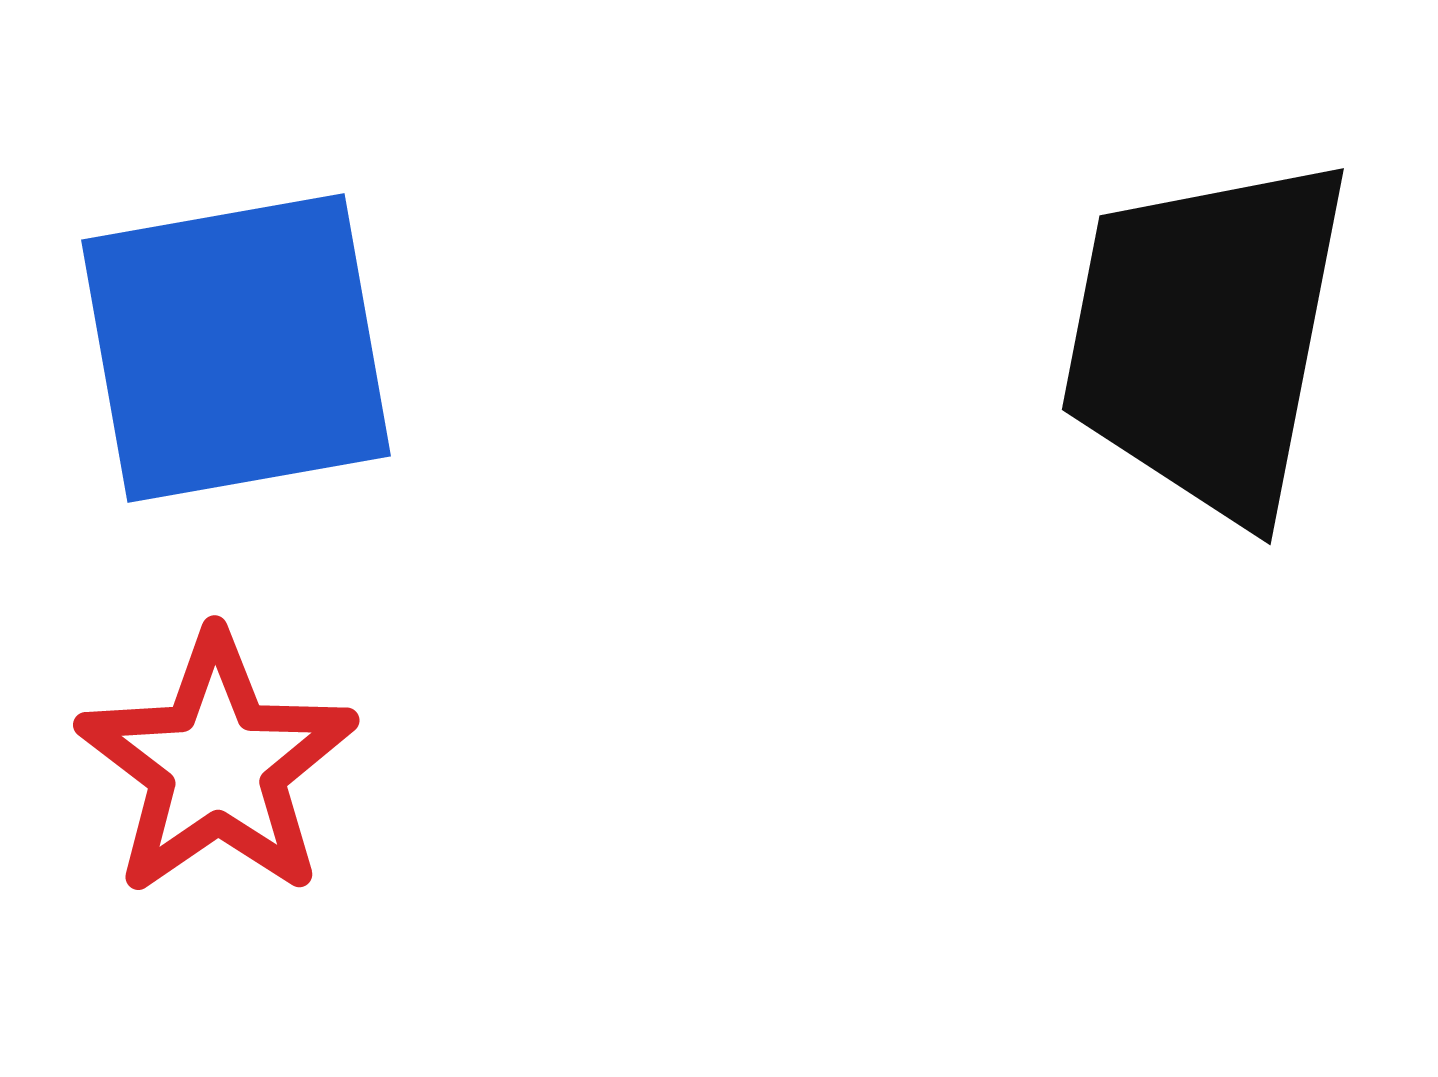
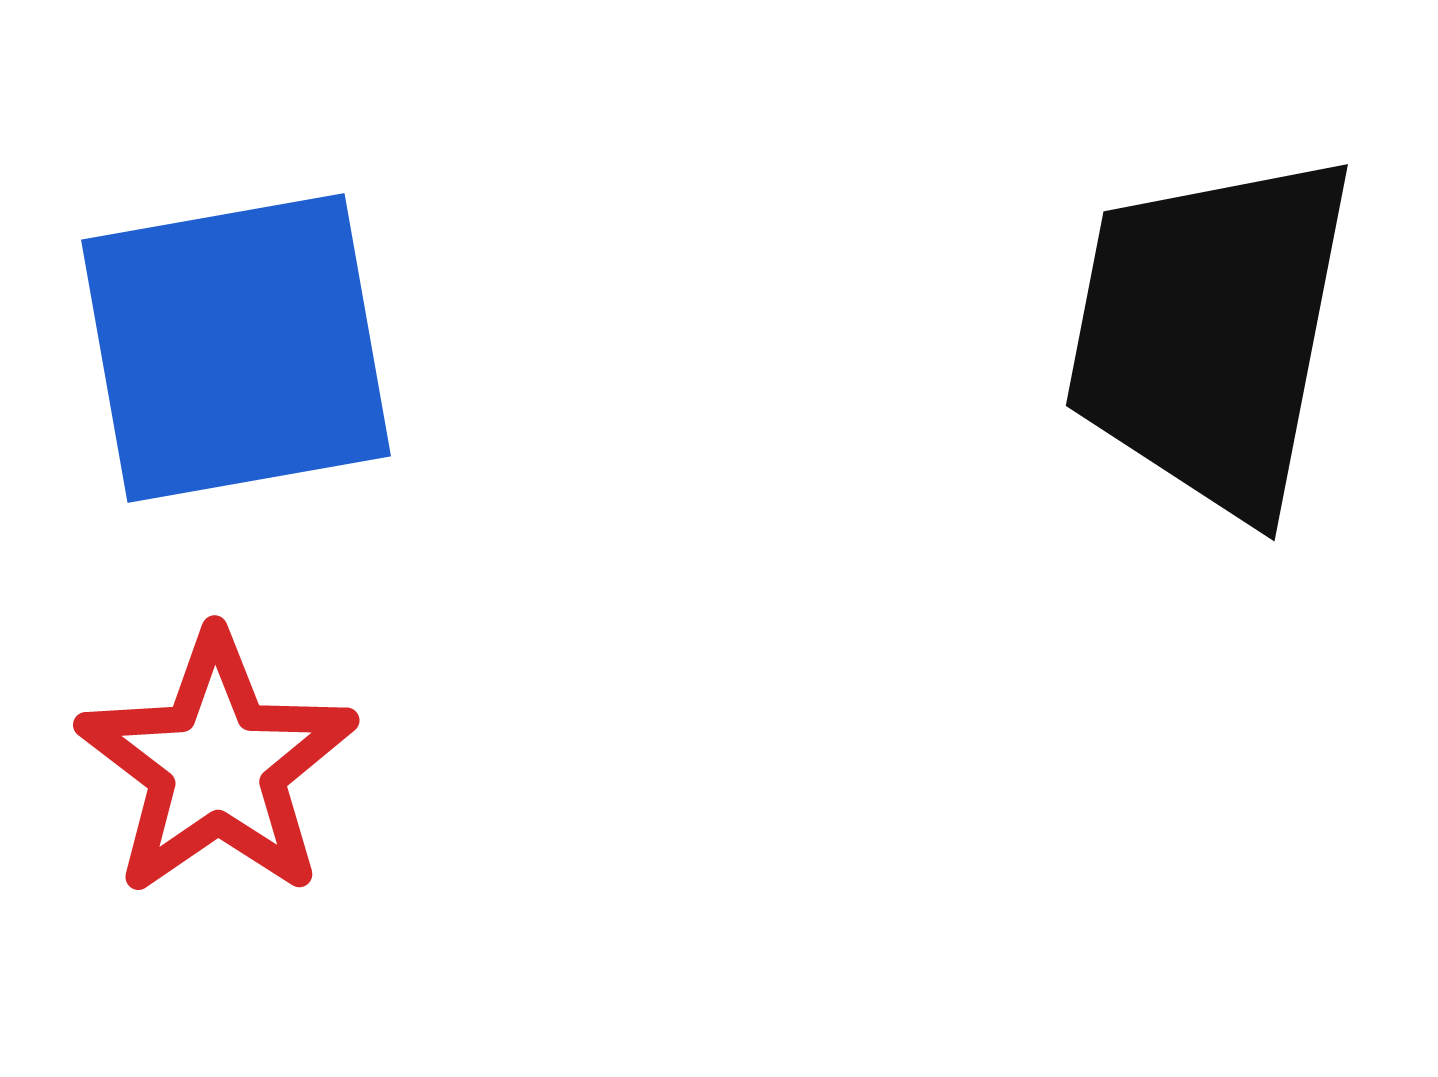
black trapezoid: moved 4 px right, 4 px up
